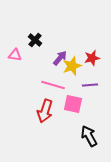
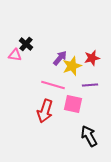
black cross: moved 9 px left, 4 px down
